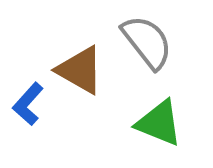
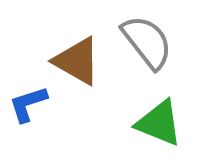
brown triangle: moved 3 px left, 9 px up
blue L-shape: rotated 30 degrees clockwise
